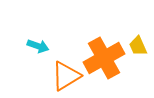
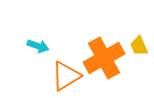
yellow trapezoid: moved 1 px right
